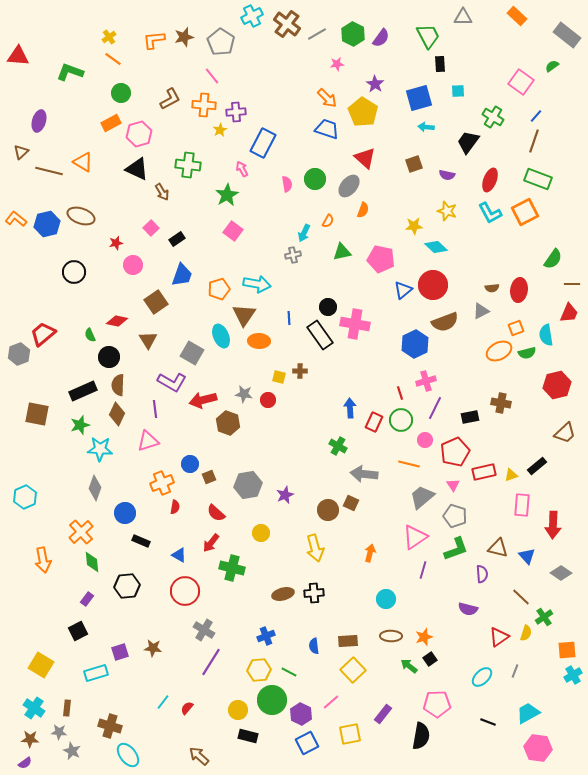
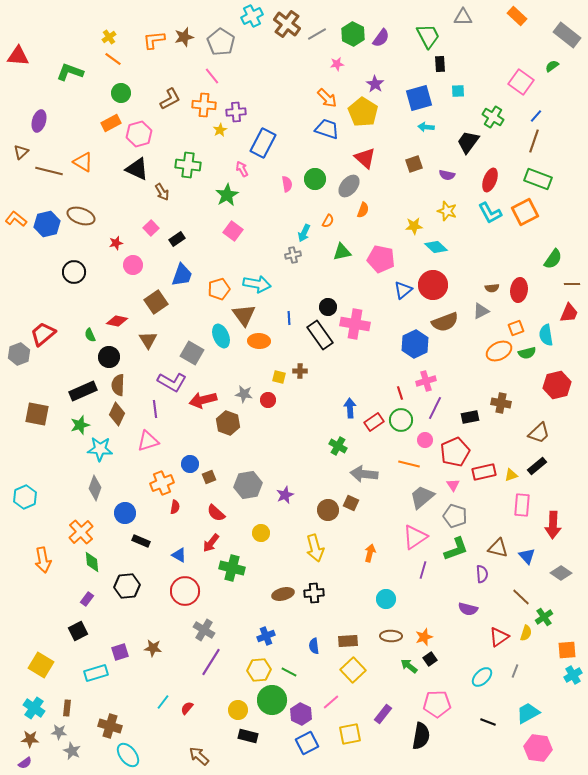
brown triangle at (244, 315): rotated 10 degrees counterclockwise
red rectangle at (374, 422): rotated 30 degrees clockwise
brown trapezoid at (565, 433): moved 26 px left
